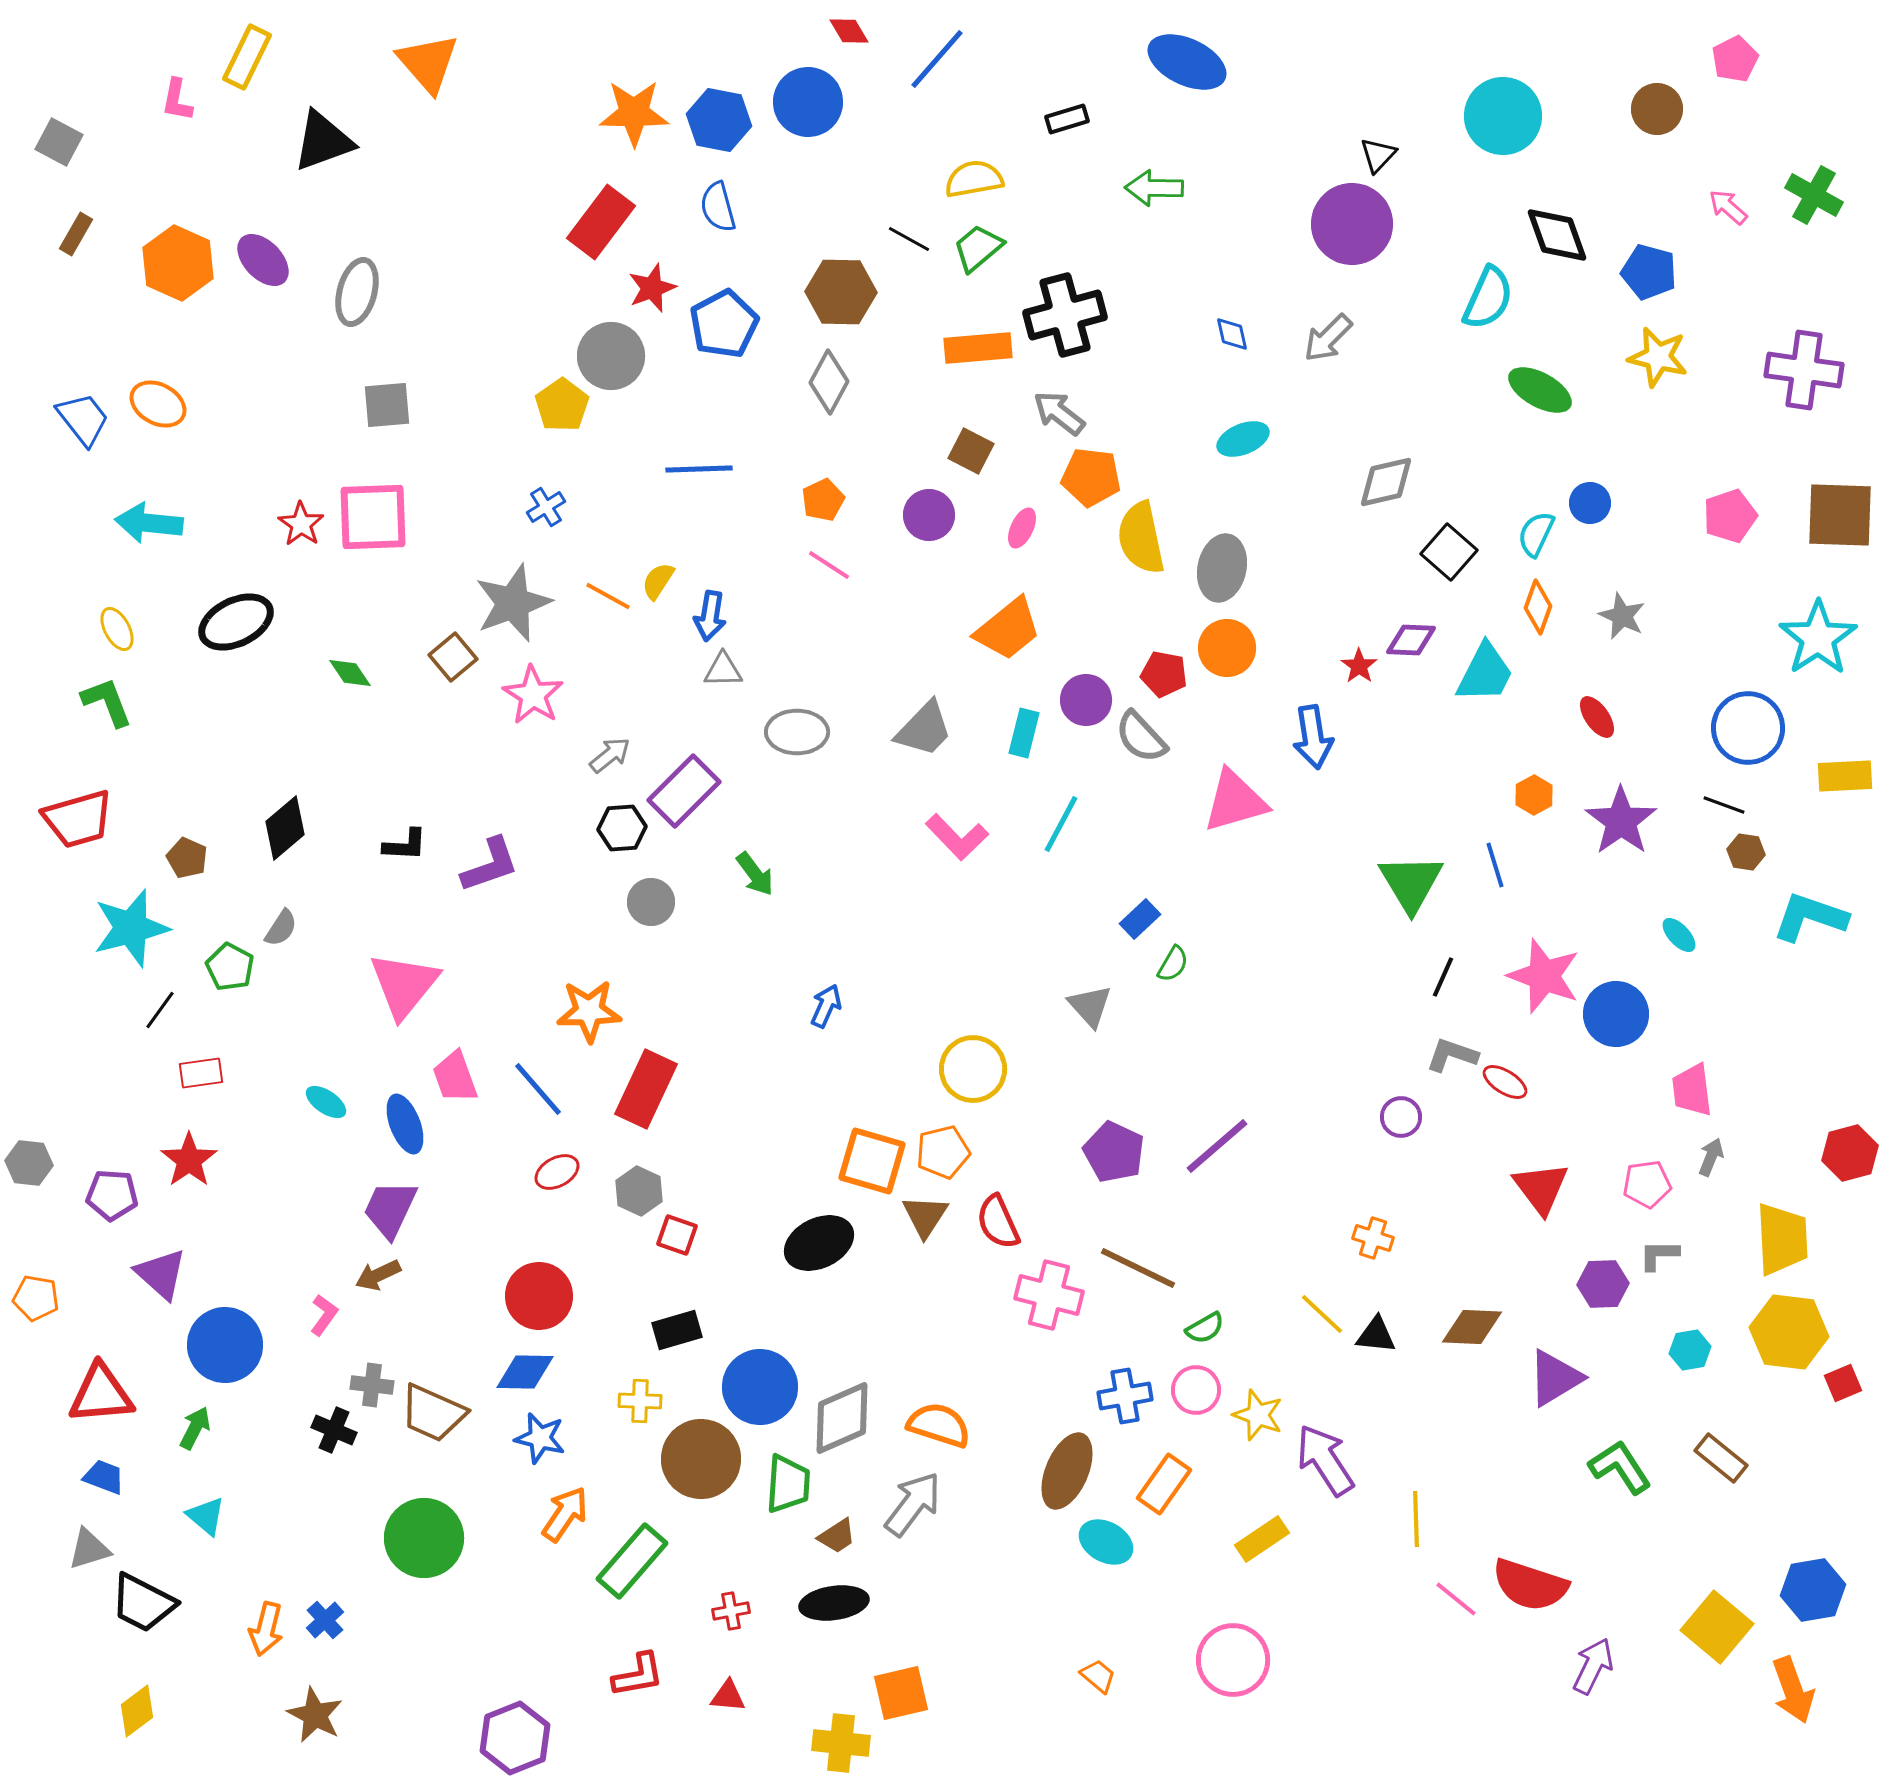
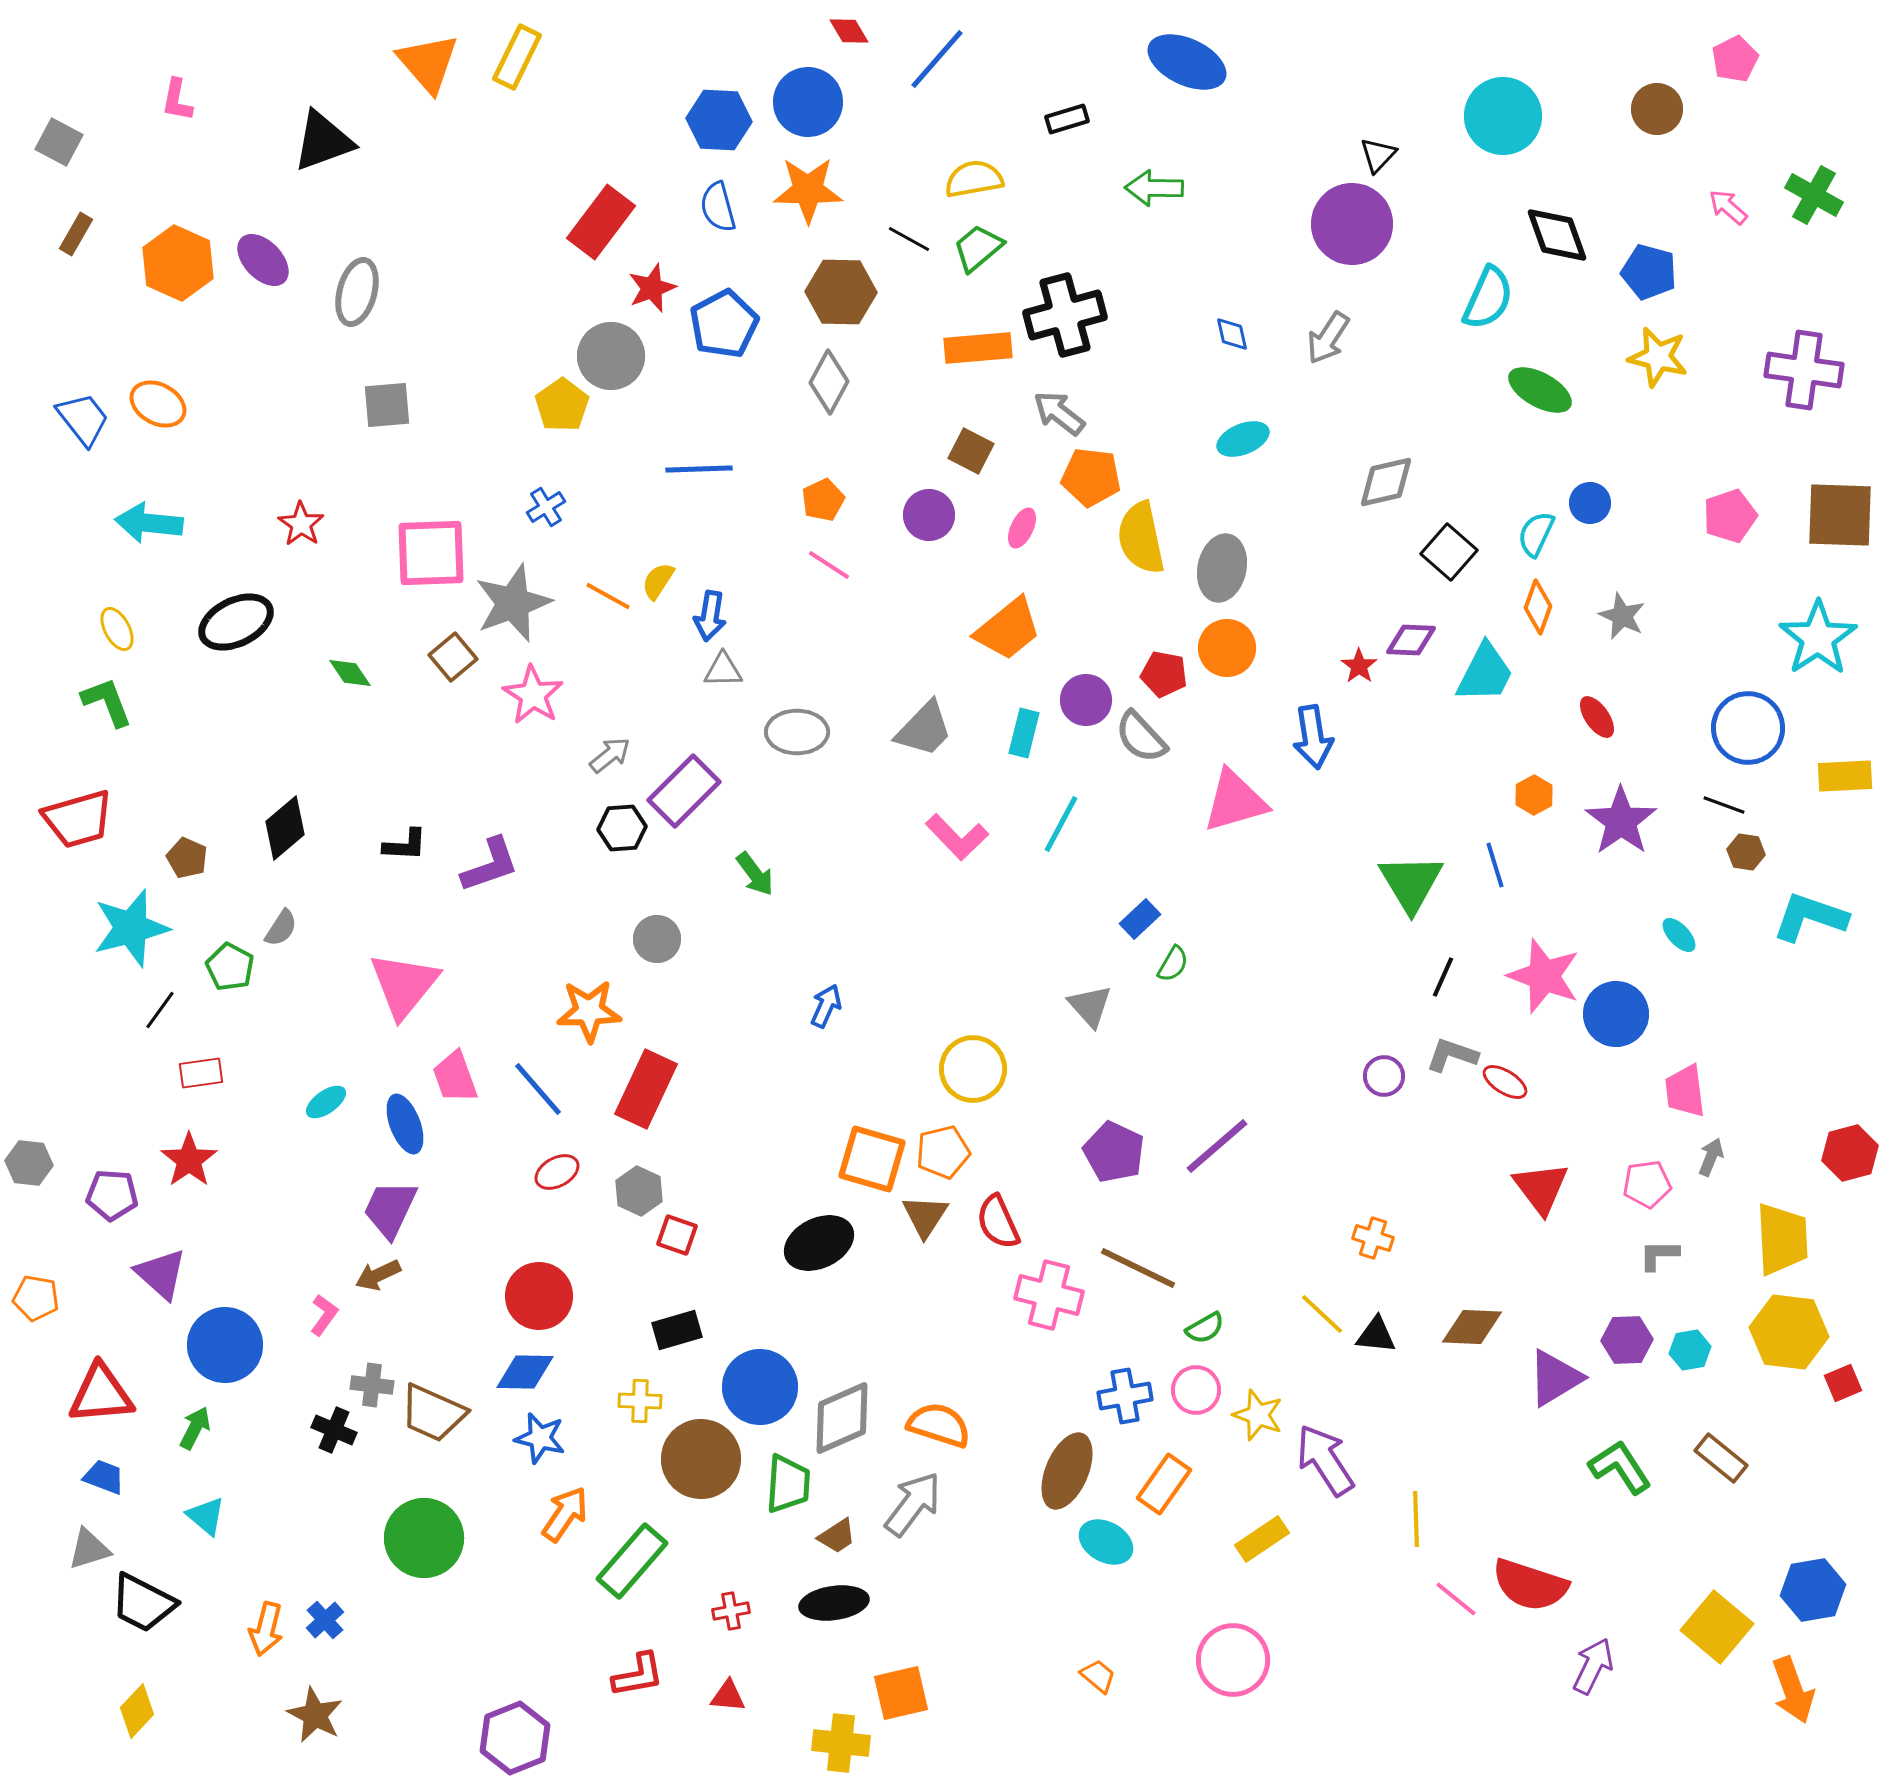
yellow rectangle at (247, 57): moved 270 px right
orange star at (634, 113): moved 174 px right, 77 px down
blue hexagon at (719, 120): rotated 8 degrees counterclockwise
gray arrow at (1328, 338): rotated 12 degrees counterclockwise
pink square at (373, 517): moved 58 px right, 36 px down
gray circle at (651, 902): moved 6 px right, 37 px down
pink trapezoid at (1692, 1090): moved 7 px left, 1 px down
cyan ellipse at (326, 1102): rotated 69 degrees counterclockwise
purple circle at (1401, 1117): moved 17 px left, 41 px up
orange square at (872, 1161): moved 2 px up
purple hexagon at (1603, 1284): moved 24 px right, 56 px down
yellow diamond at (137, 1711): rotated 10 degrees counterclockwise
